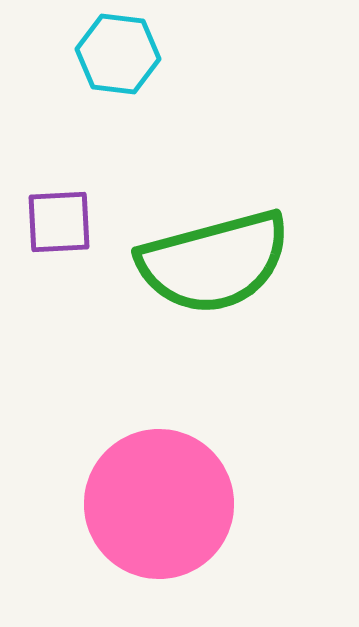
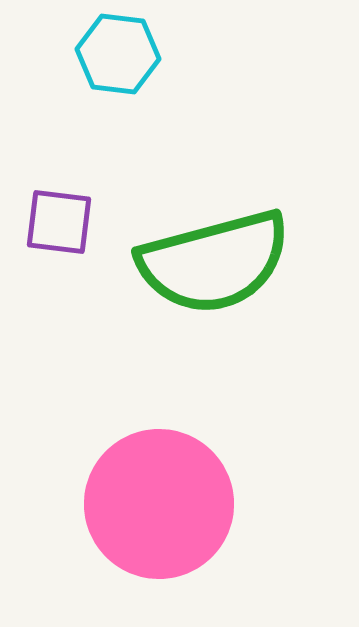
purple square: rotated 10 degrees clockwise
